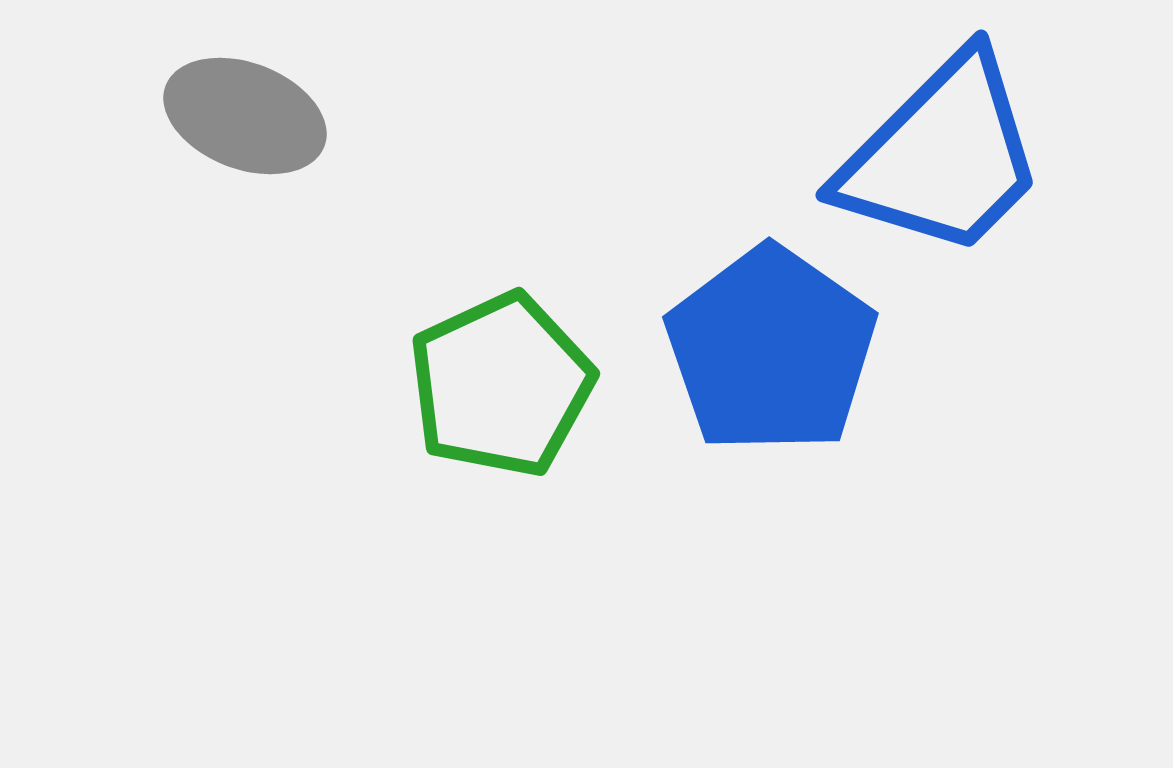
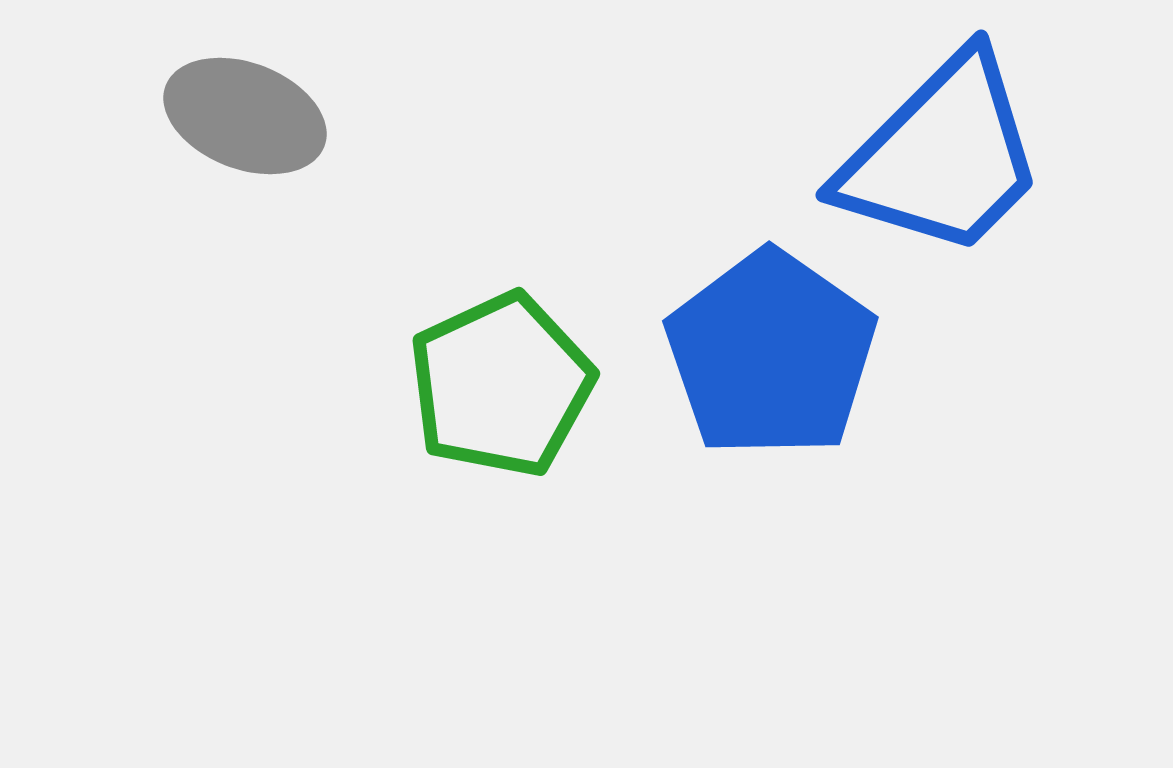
blue pentagon: moved 4 px down
